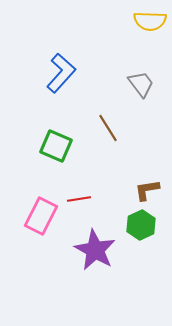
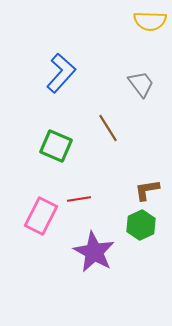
purple star: moved 1 px left, 2 px down
